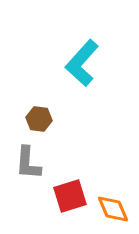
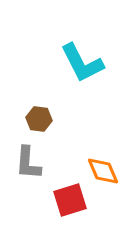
cyan L-shape: rotated 69 degrees counterclockwise
red square: moved 4 px down
orange diamond: moved 10 px left, 38 px up
